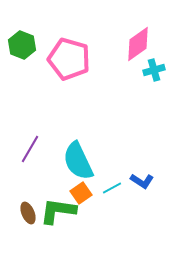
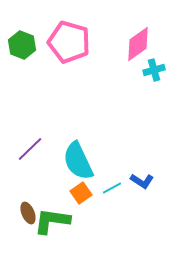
pink pentagon: moved 17 px up
purple line: rotated 16 degrees clockwise
green L-shape: moved 6 px left, 10 px down
